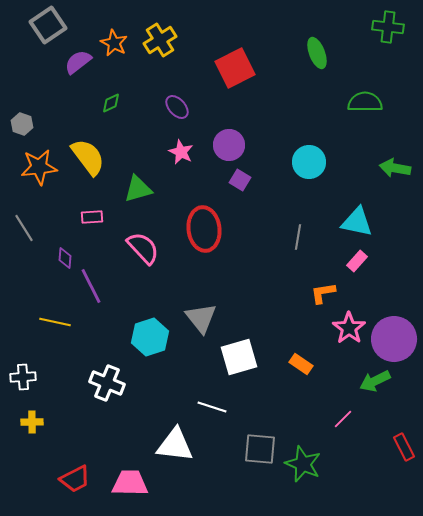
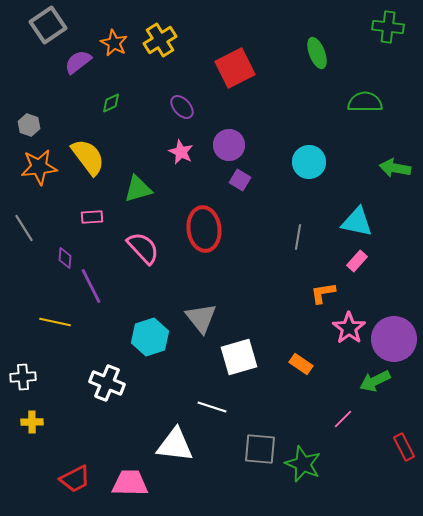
purple ellipse at (177, 107): moved 5 px right
gray hexagon at (22, 124): moved 7 px right, 1 px down
